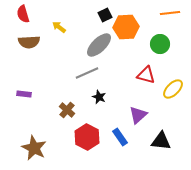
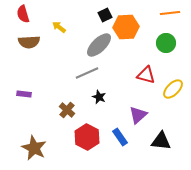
green circle: moved 6 px right, 1 px up
